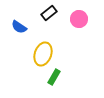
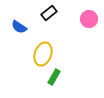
pink circle: moved 10 px right
